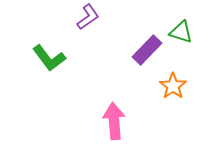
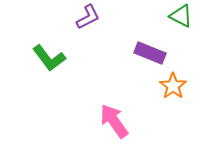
purple L-shape: rotated 8 degrees clockwise
green triangle: moved 16 px up; rotated 10 degrees clockwise
purple rectangle: moved 3 px right, 3 px down; rotated 68 degrees clockwise
pink arrow: rotated 30 degrees counterclockwise
